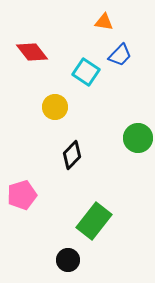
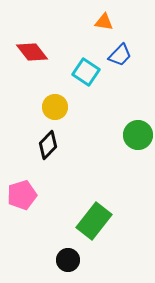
green circle: moved 3 px up
black diamond: moved 24 px left, 10 px up
